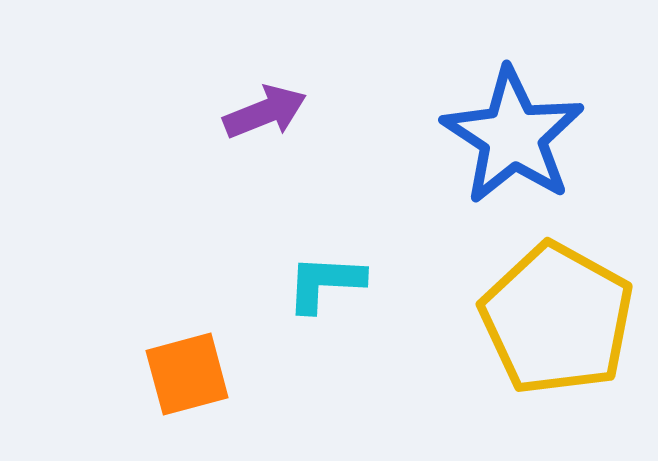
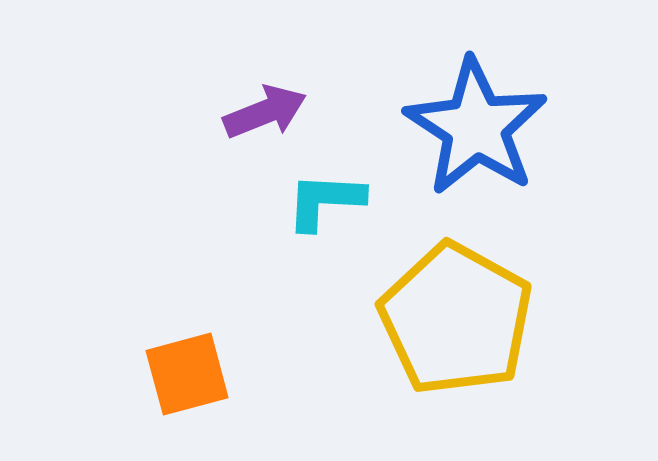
blue star: moved 37 px left, 9 px up
cyan L-shape: moved 82 px up
yellow pentagon: moved 101 px left
